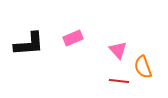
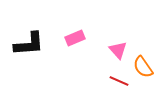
pink rectangle: moved 2 px right
orange semicircle: rotated 15 degrees counterclockwise
red line: rotated 18 degrees clockwise
